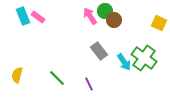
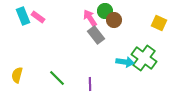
pink arrow: moved 2 px down
gray rectangle: moved 3 px left, 16 px up
cyan arrow: moved 1 px right; rotated 48 degrees counterclockwise
purple line: moved 1 px right; rotated 24 degrees clockwise
